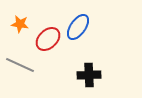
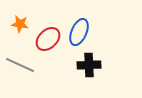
blue ellipse: moved 1 px right, 5 px down; rotated 12 degrees counterclockwise
black cross: moved 10 px up
